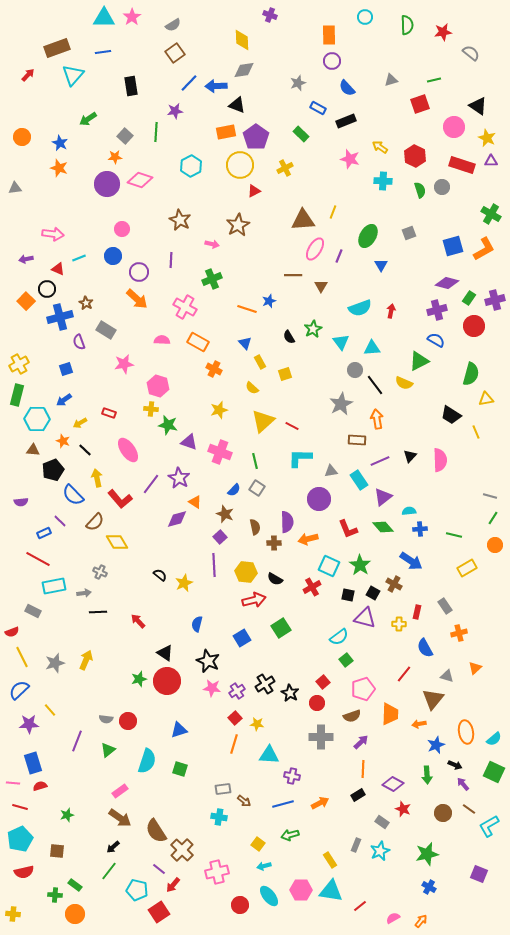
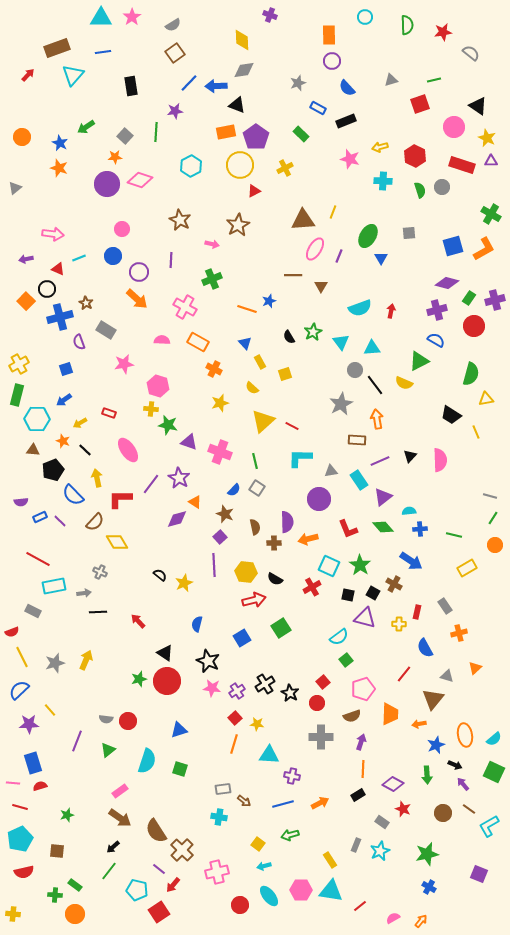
cyan triangle at (104, 18): moved 3 px left
green arrow at (88, 119): moved 2 px left, 8 px down
yellow arrow at (380, 147): rotated 49 degrees counterclockwise
gray triangle at (15, 188): rotated 32 degrees counterclockwise
gray square at (409, 233): rotated 16 degrees clockwise
blue triangle at (381, 265): moved 7 px up
green star at (313, 329): moved 3 px down
yellow star at (219, 410): moved 1 px right, 7 px up
red L-shape at (120, 499): rotated 130 degrees clockwise
blue rectangle at (44, 533): moved 4 px left, 16 px up
orange ellipse at (466, 732): moved 1 px left, 3 px down
purple arrow at (361, 742): rotated 28 degrees counterclockwise
